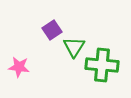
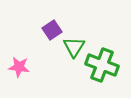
green cross: rotated 16 degrees clockwise
